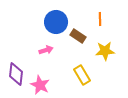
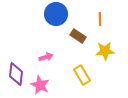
blue circle: moved 8 px up
pink arrow: moved 7 px down
